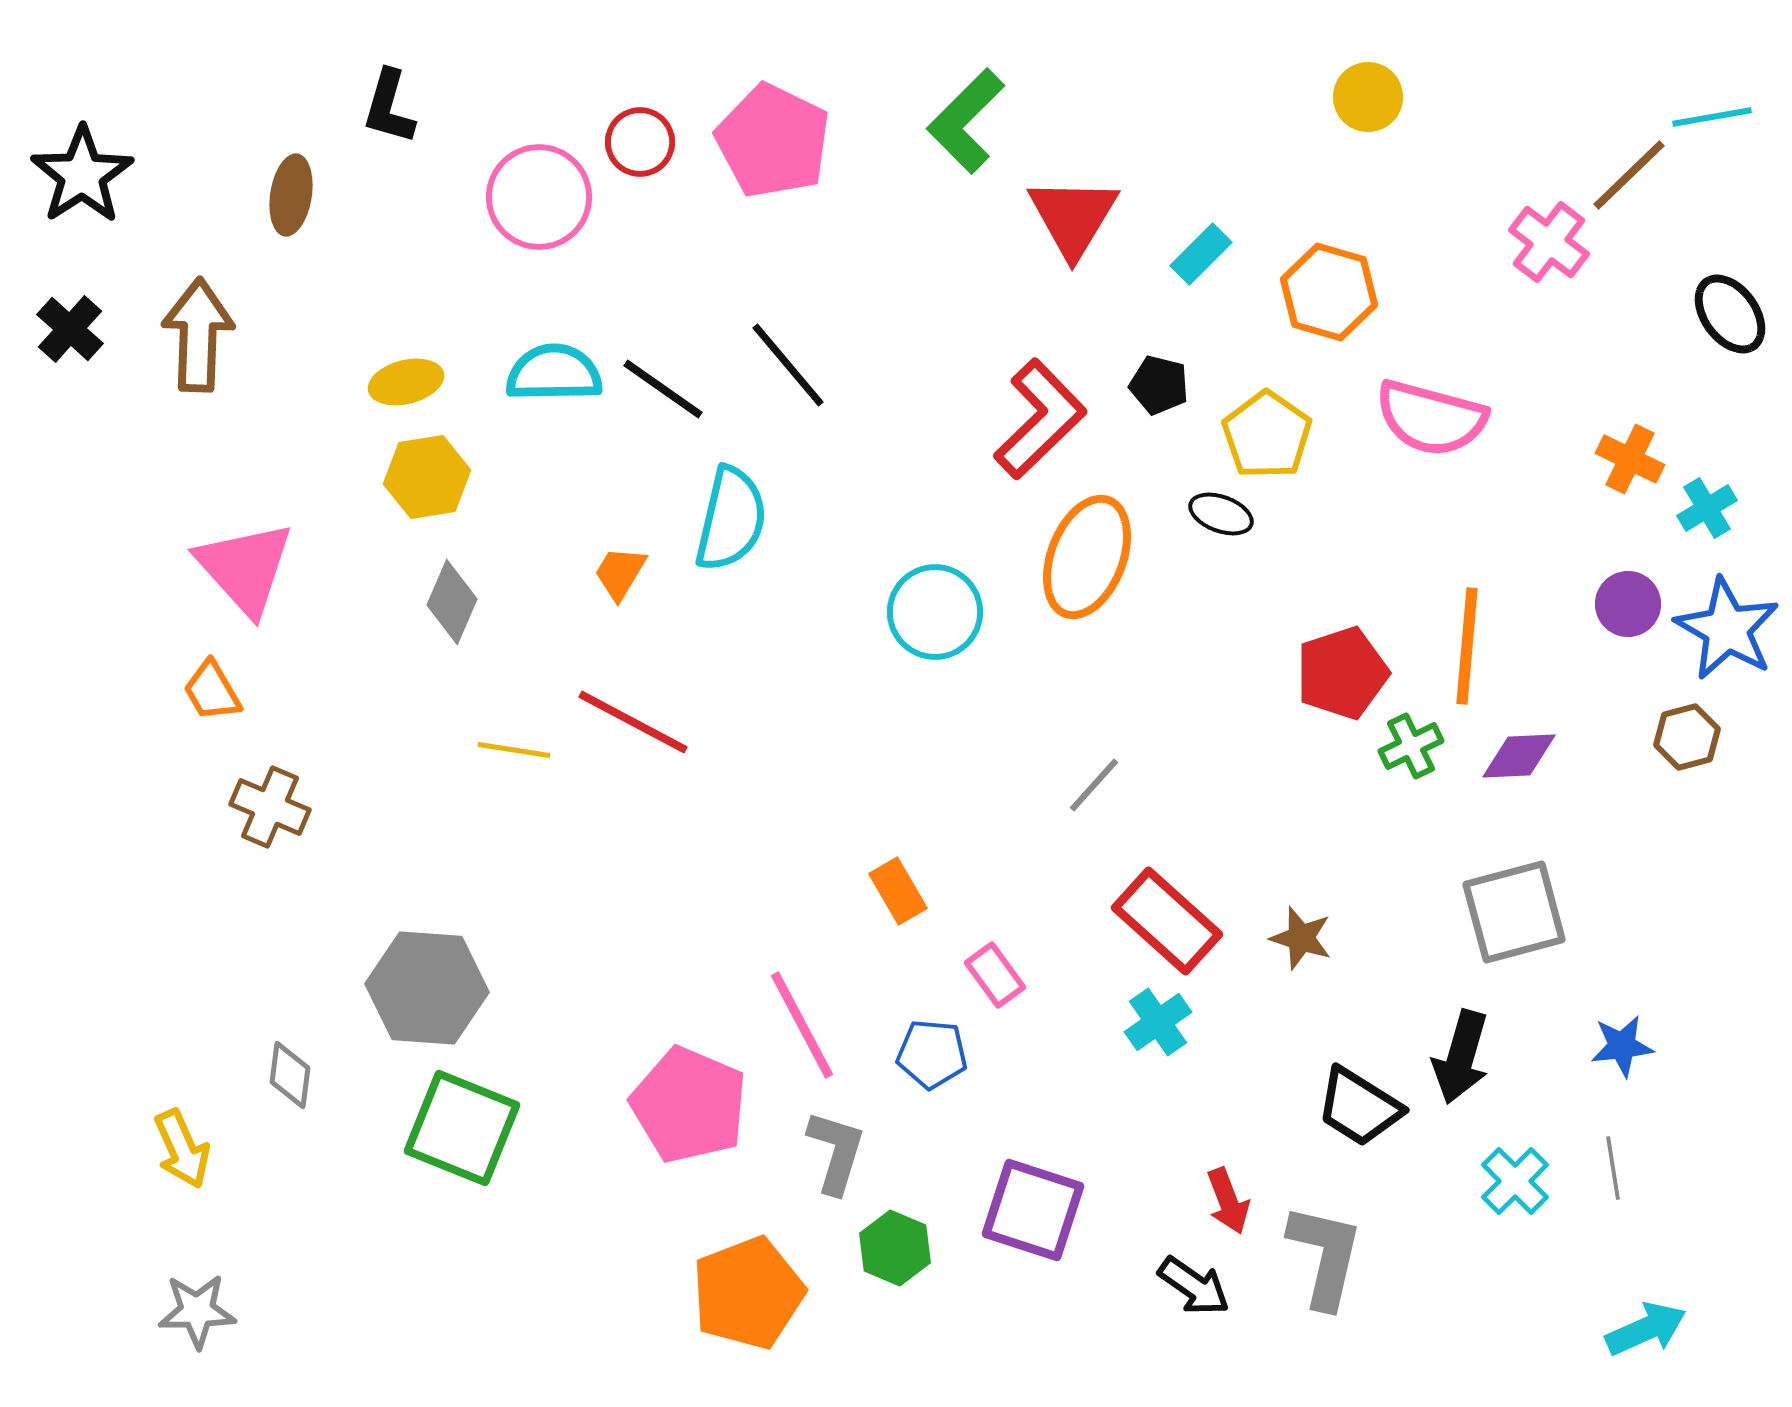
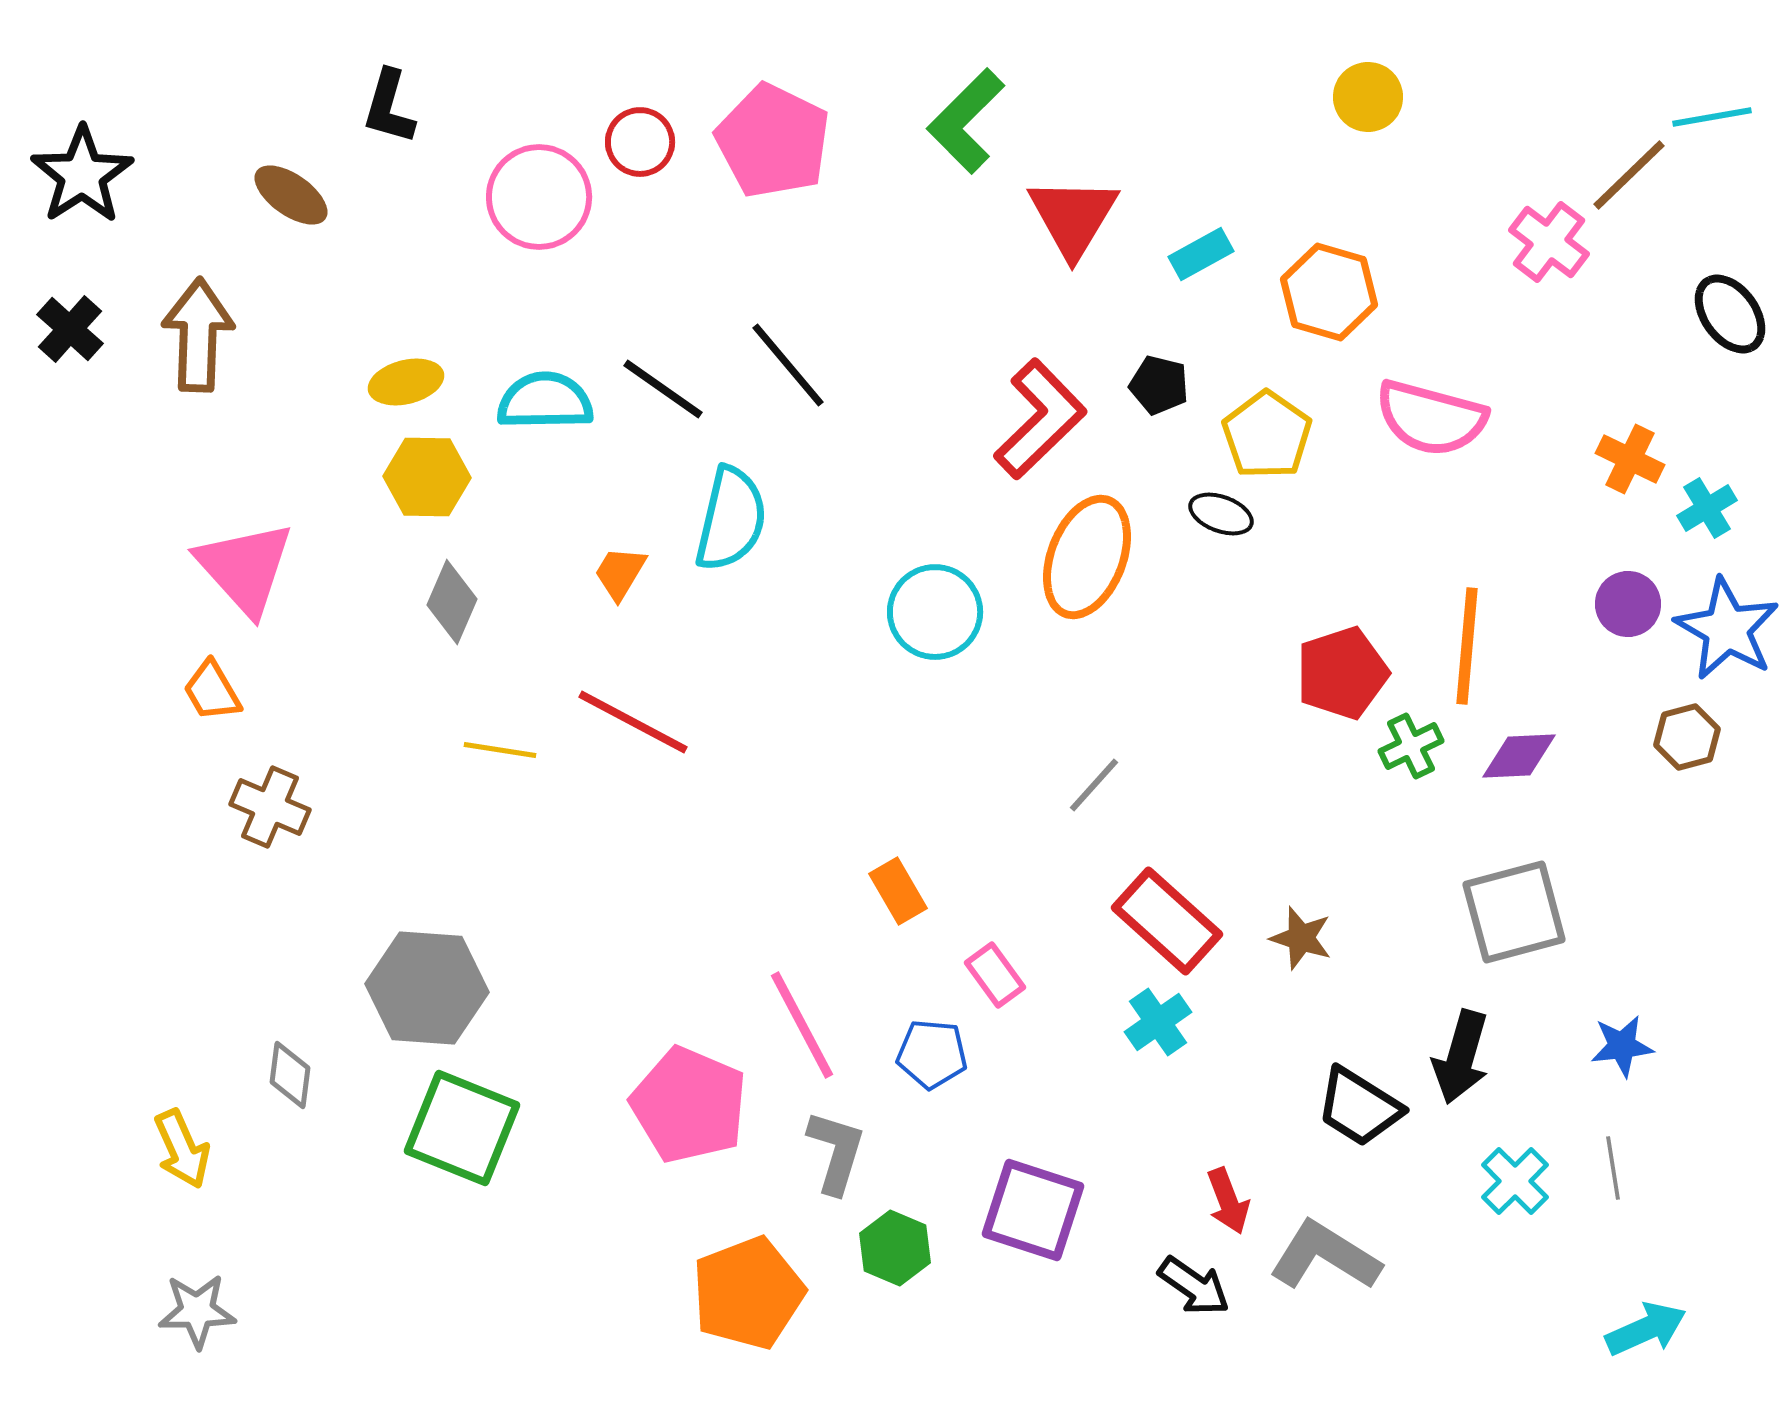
brown ellipse at (291, 195): rotated 64 degrees counterclockwise
cyan rectangle at (1201, 254): rotated 16 degrees clockwise
cyan semicircle at (554, 373): moved 9 px left, 28 px down
yellow hexagon at (427, 477): rotated 10 degrees clockwise
yellow line at (514, 750): moved 14 px left
gray L-shape at (1325, 1256): rotated 71 degrees counterclockwise
